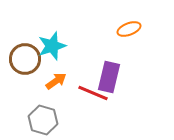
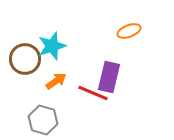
orange ellipse: moved 2 px down
